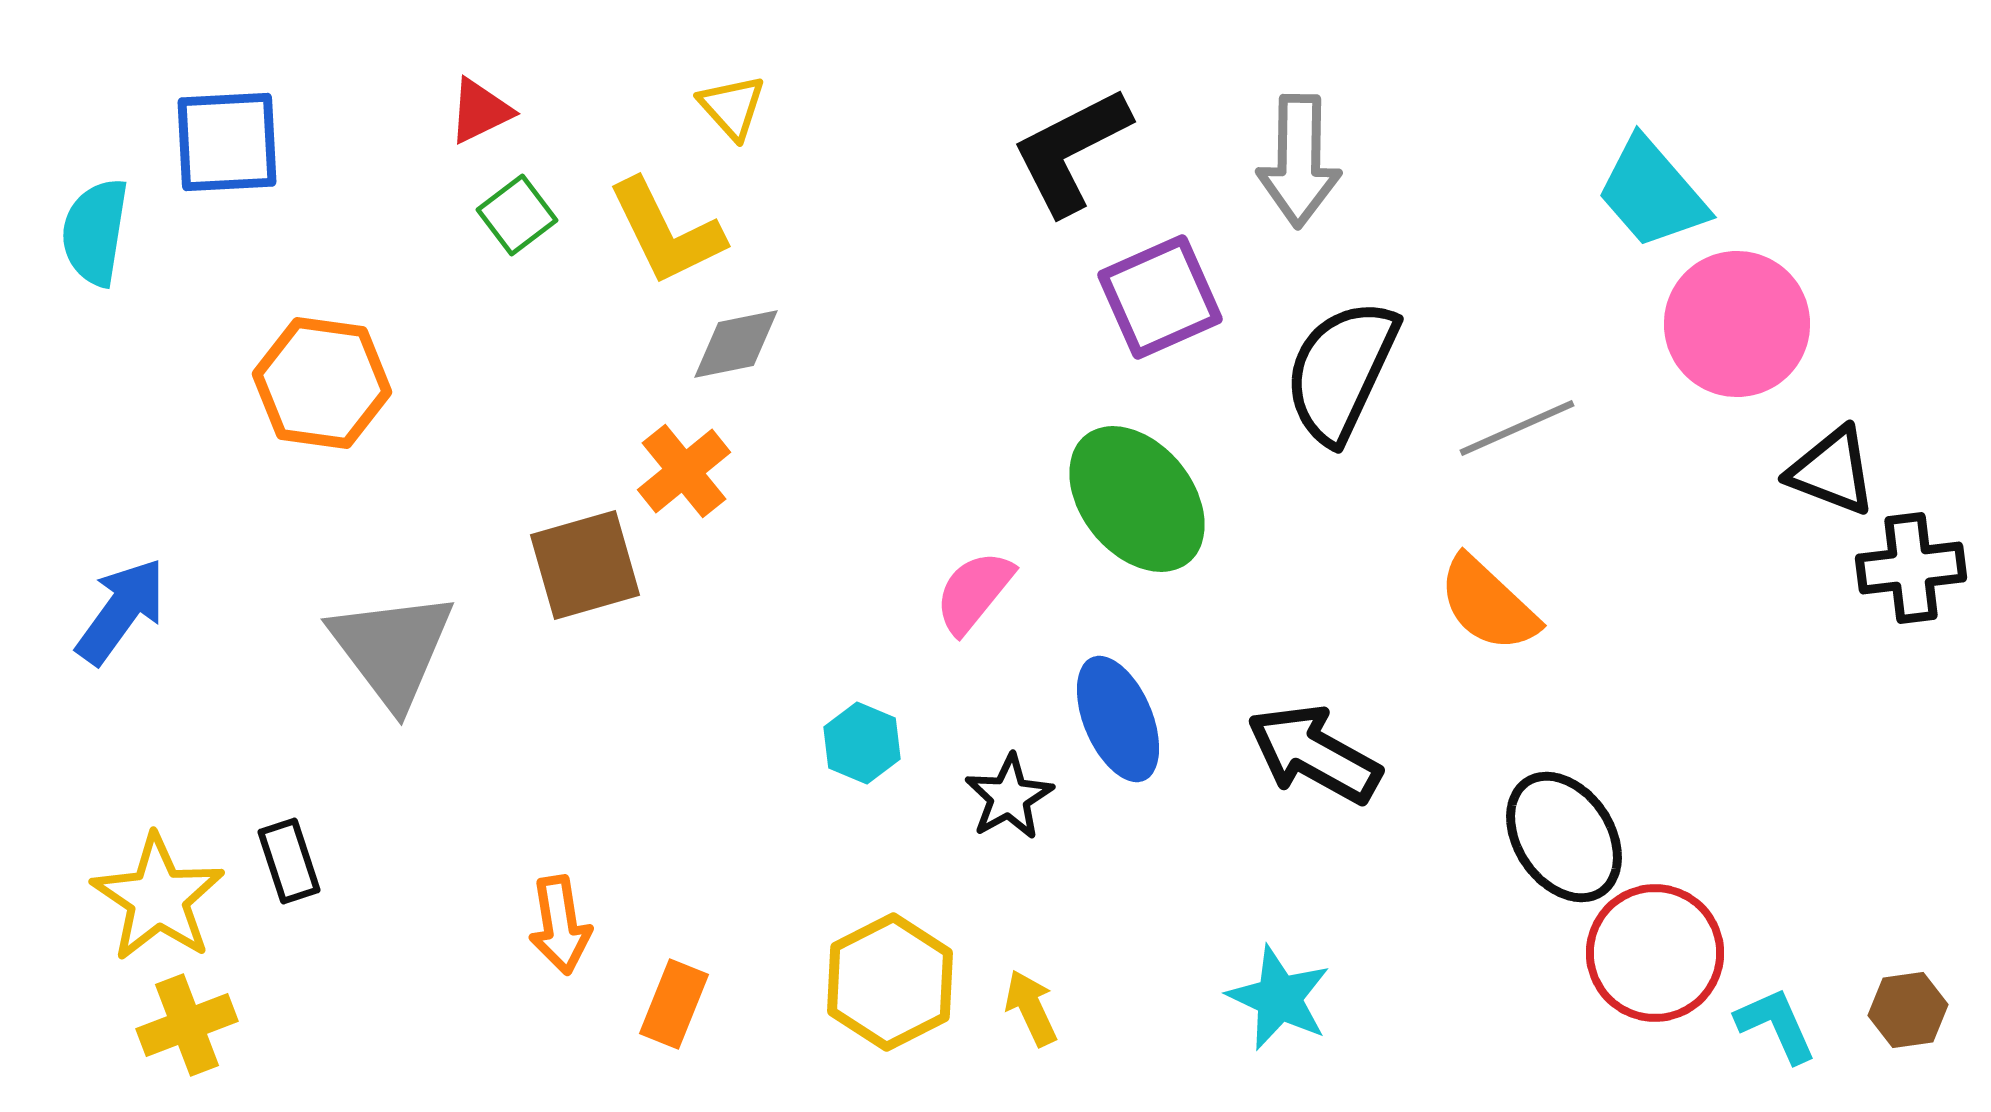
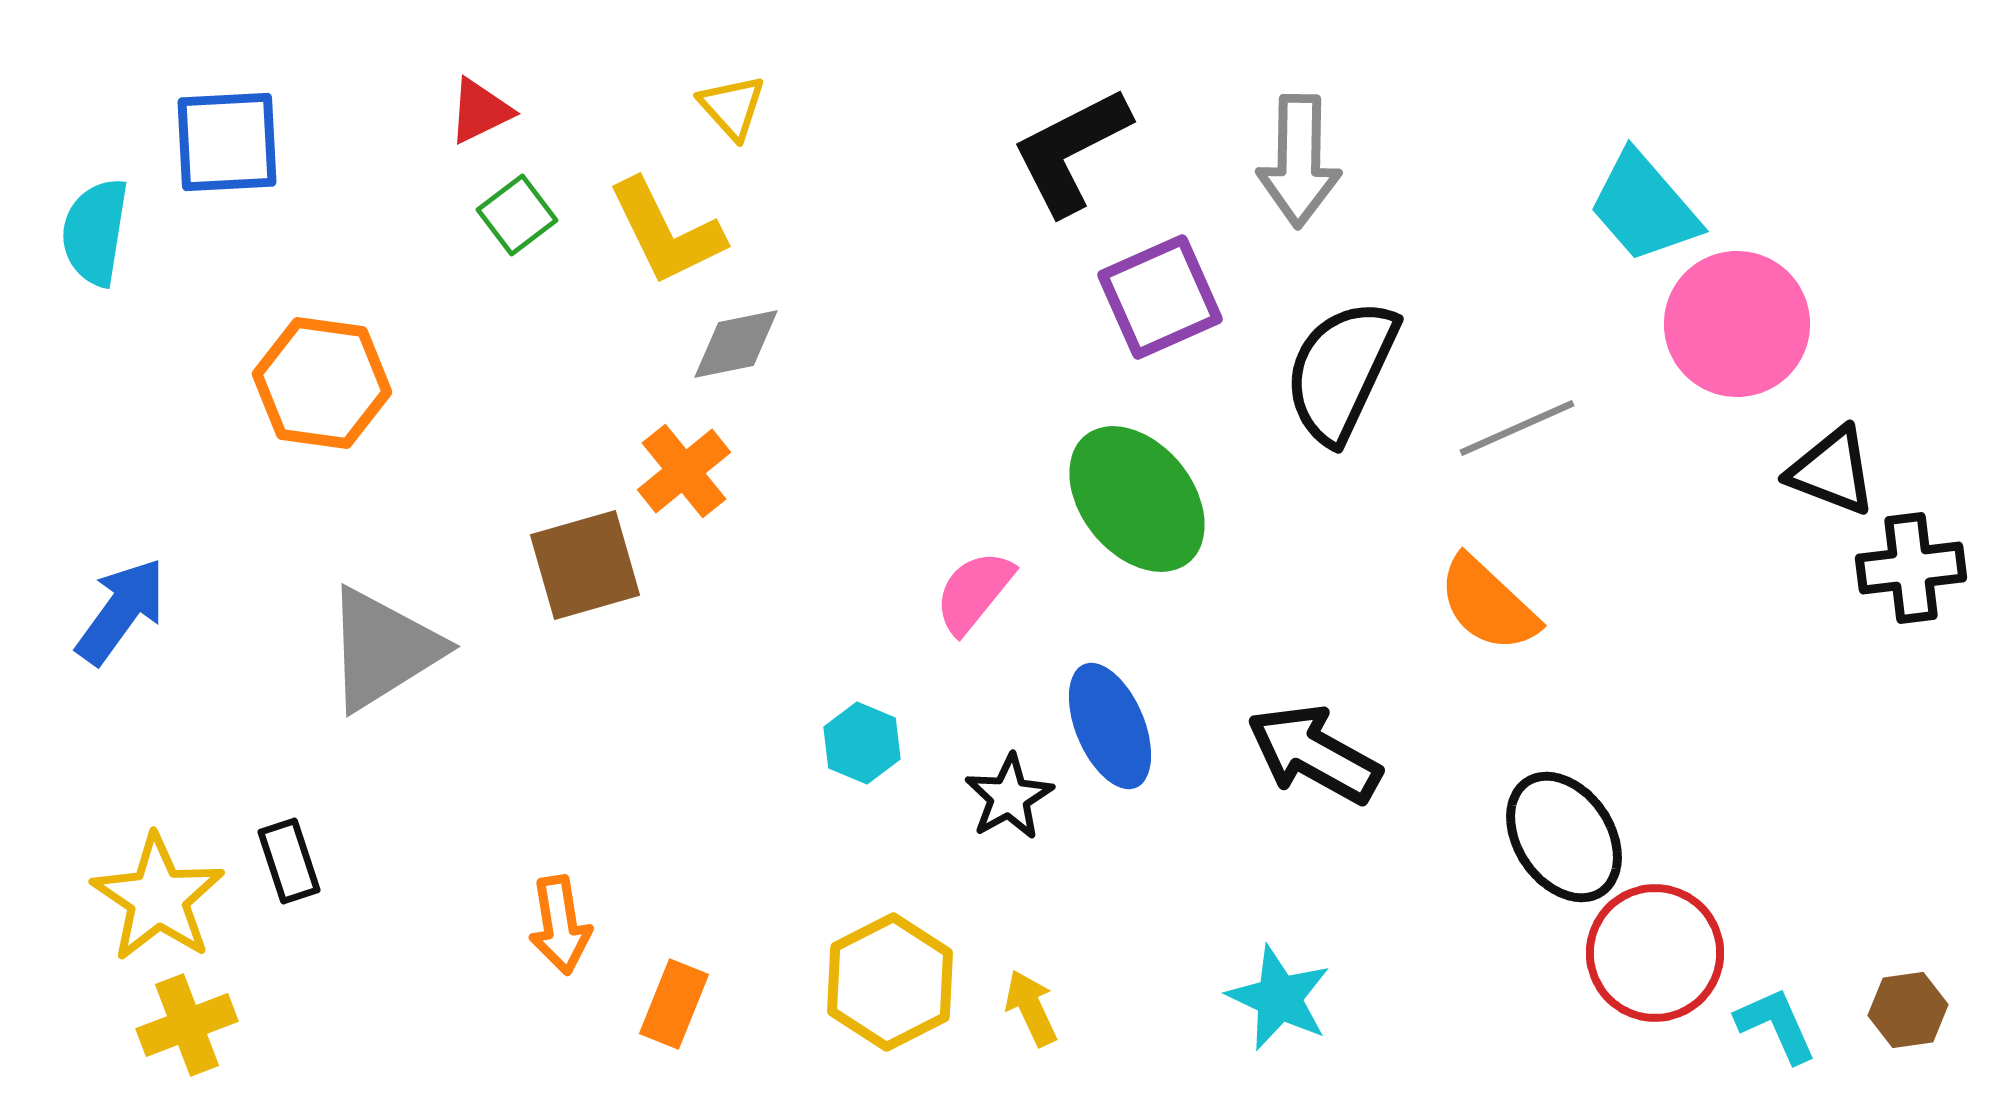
cyan trapezoid: moved 8 px left, 14 px down
gray triangle: moved 9 px left; rotated 35 degrees clockwise
blue ellipse: moved 8 px left, 7 px down
